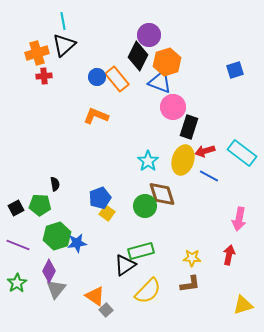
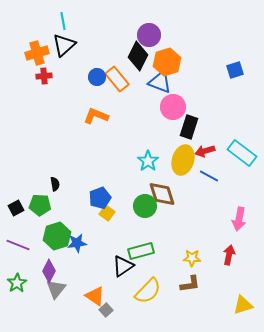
black triangle at (125, 265): moved 2 px left, 1 px down
